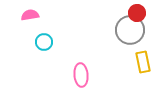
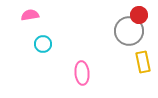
red circle: moved 2 px right, 2 px down
gray circle: moved 1 px left, 1 px down
cyan circle: moved 1 px left, 2 px down
pink ellipse: moved 1 px right, 2 px up
